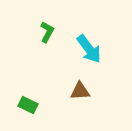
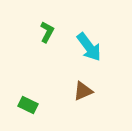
cyan arrow: moved 2 px up
brown triangle: moved 3 px right; rotated 20 degrees counterclockwise
